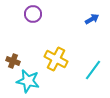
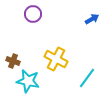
cyan line: moved 6 px left, 8 px down
